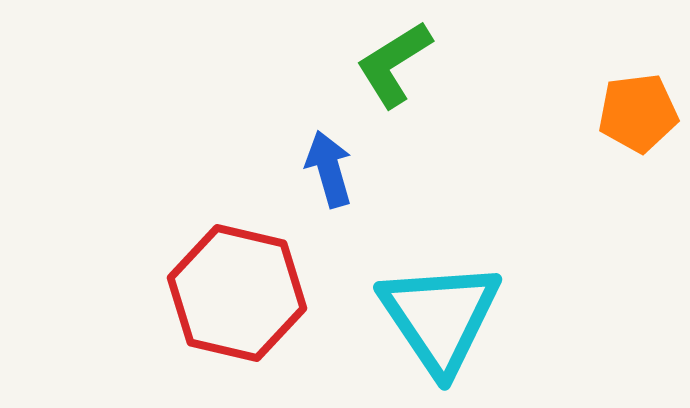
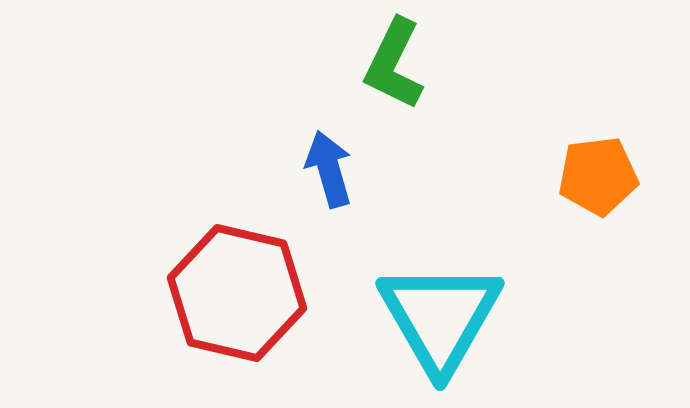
green L-shape: rotated 32 degrees counterclockwise
orange pentagon: moved 40 px left, 63 px down
cyan triangle: rotated 4 degrees clockwise
